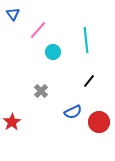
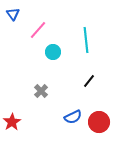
blue semicircle: moved 5 px down
